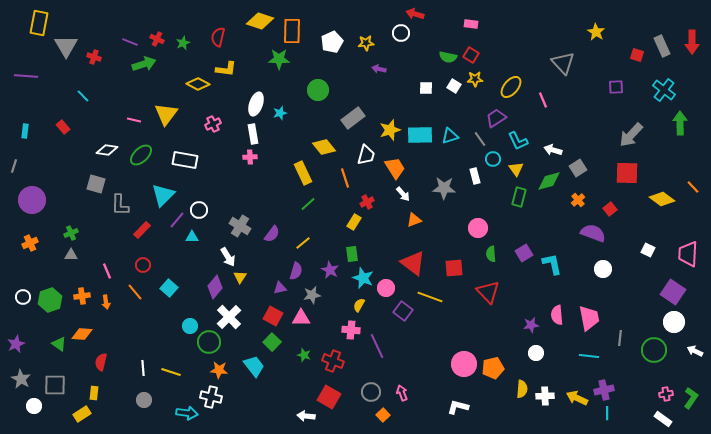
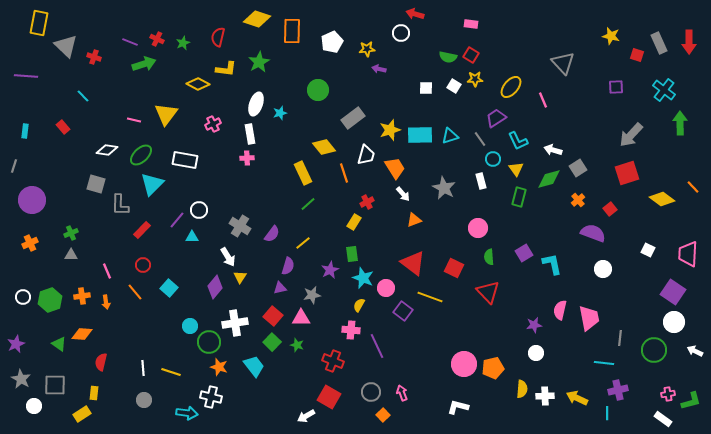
yellow diamond at (260, 21): moved 3 px left, 2 px up
yellow star at (596, 32): moved 15 px right, 4 px down; rotated 18 degrees counterclockwise
red arrow at (692, 42): moved 3 px left
yellow star at (366, 43): moved 1 px right, 6 px down
gray triangle at (66, 46): rotated 15 degrees counterclockwise
gray rectangle at (662, 46): moved 3 px left, 3 px up
green star at (279, 59): moved 20 px left, 3 px down; rotated 30 degrees counterclockwise
white rectangle at (253, 134): moved 3 px left
pink cross at (250, 157): moved 3 px left, 1 px down
red square at (627, 173): rotated 20 degrees counterclockwise
white rectangle at (475, 176): moved 6 px right, 5 px down
orange line at (345, 178): moved 1 px left, 5 px up
green diamond at (549, 181): moved 2 px up
gray star at (444, 188): rotated 25 degrees clockwise
cyan triangle at (163, 195): moved 11 px left, 11 px up
green semicircle at (491, 254): moved 2 px left, 3 px down
red square at (454, 268): rotated 30 degrees clockwise
purple star at (330, 270): rotated 18 degrees clockwise
purple semicircle at (296, 271): moved 8 px left, 5 px up
pink semicircle at (557, 315): moved 3 px right, 5 px up; rotated 18 degrees clockwise
red square at (273, 316): rotated 12 degrees clockwise
white cross at (229, 317): moved 6 px right, 6 px down; rotated 35 degrees clockwise
purple star at (531, 325): moved 3 px right
green star at (304, 355): moved 7 px left, 10 px up
cyan line at (589, 356): moved 15 px right, 7 px down
orange star at (219, 370): moved 3 px up; rotated 12 degrees clockwise
purple cross at (604, 390): moved 14 px right
pink cross at (666, 394): moved 2 px right
green L-shape at (691, 398): moved 3 px down; rotated 40 degrees clockwise
white arrow at (306, 416): rotated 36 degrees counterclockwise
